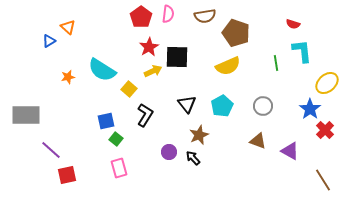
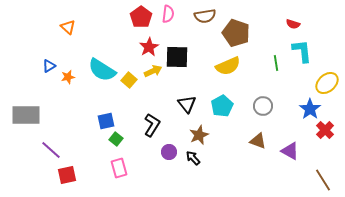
blue triangle: moved 25 px down
yellow square: moved 9 px up
black L-shape: moved 7 px right, 10 px down
